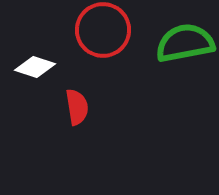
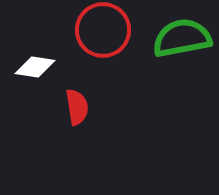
green semicircle: moved 3 px left, 5 px up
white diamond: rotated 9 degrees counterclockwise
